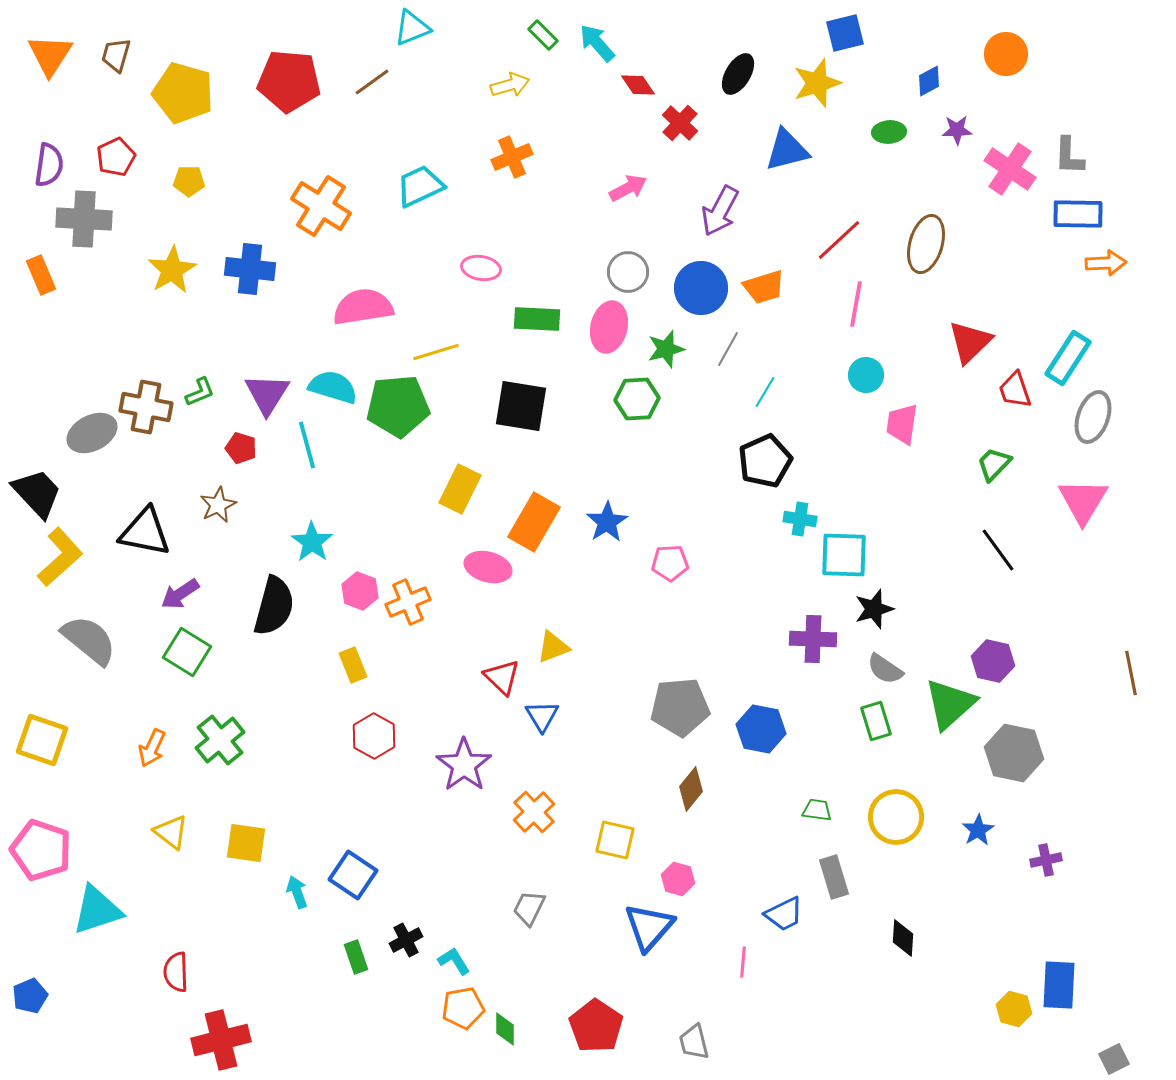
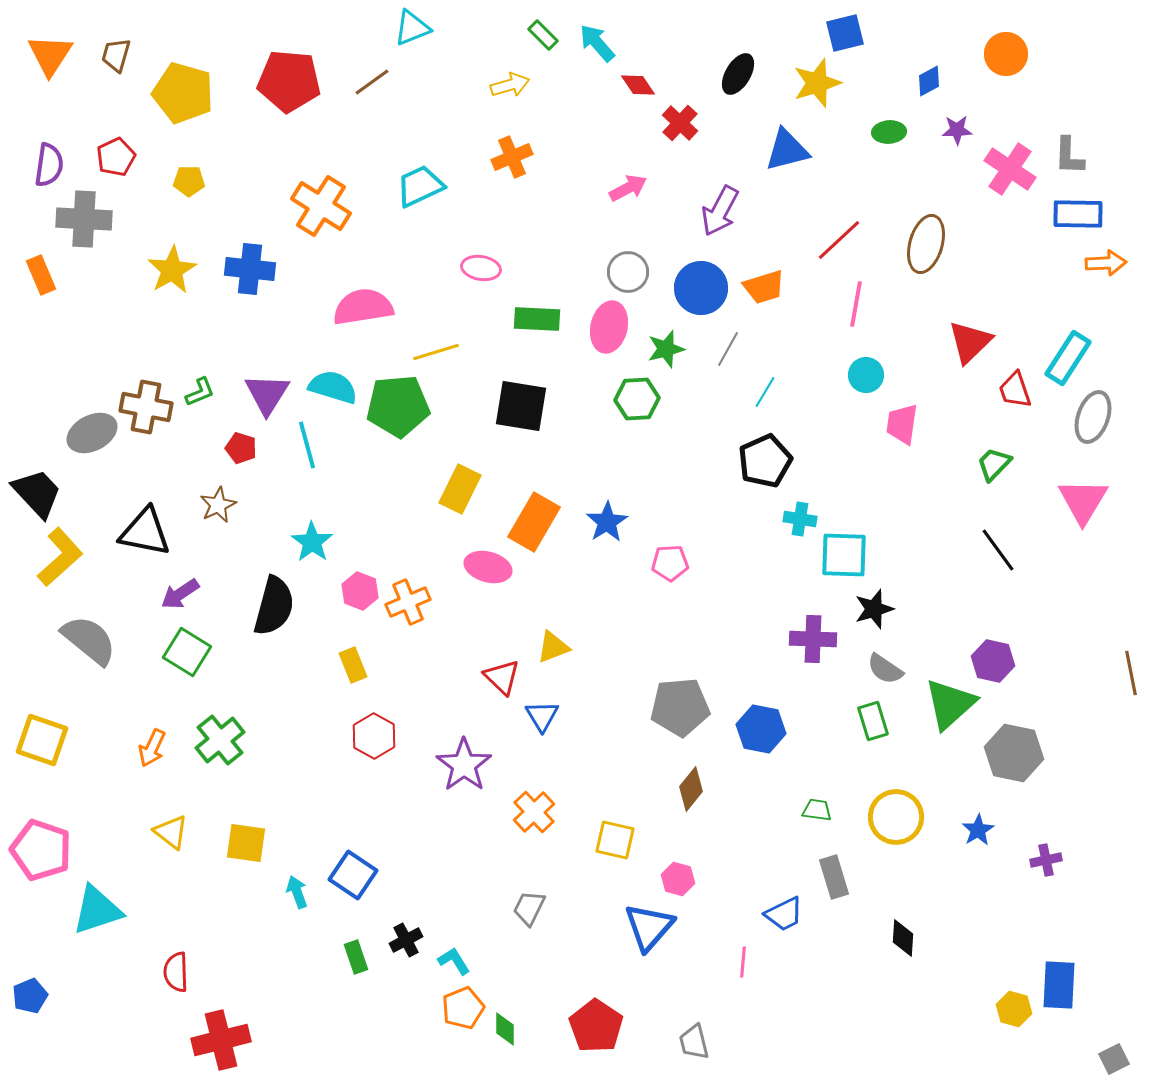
green rectangle at (876, 721): moved 3 px left
orange pentagon at (463, 1008): rotated 12 degrees counterclockwise
